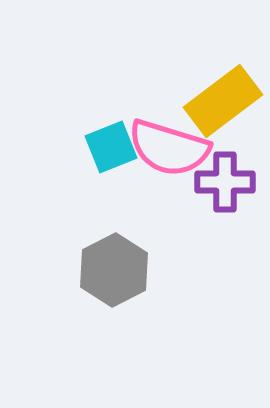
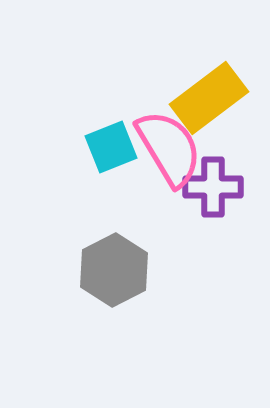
yellow rectangle: moved 14 px left, 3 px up
pink semicircle: rotated 138 degrees counterclockwise
purple cross: moved 12 px left, 5 px down
